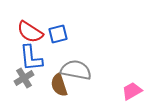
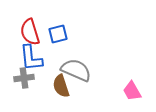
red semicircle: rotated 40 degrees clockwise
gray semicircle: rotated 12 degrees clockwise
gray cross: rotated 24 degrees clockwise
brown semicircle: moved 2 px right, 1 px down
pink trapezoid: rotated 90 degrees counterclockwise
